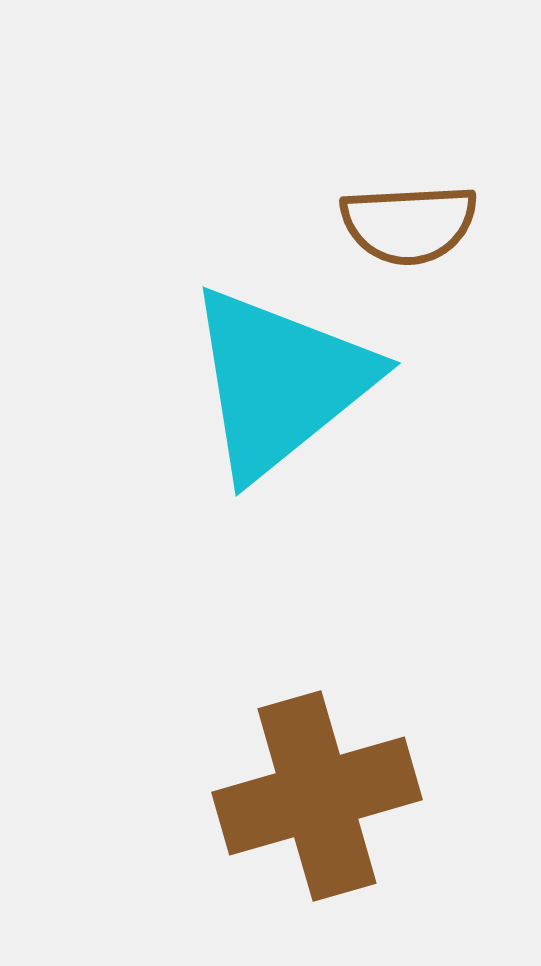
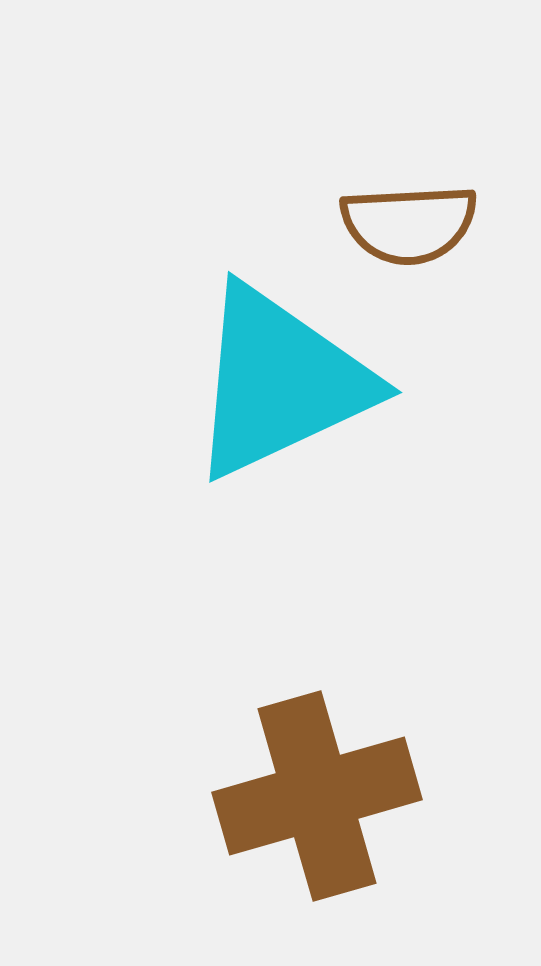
cyan triangle: rotated 14 degrees clockwise
